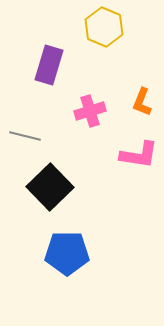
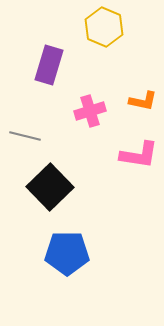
orange L-shape: moved 1 px right, 1 px up; rotated 100 degrees counterclockwise
